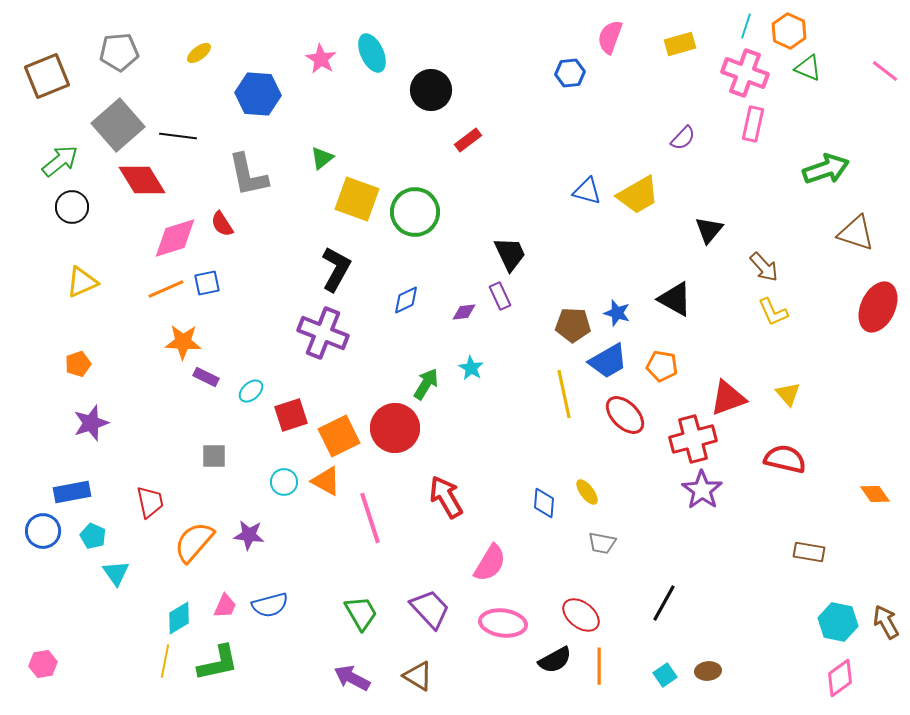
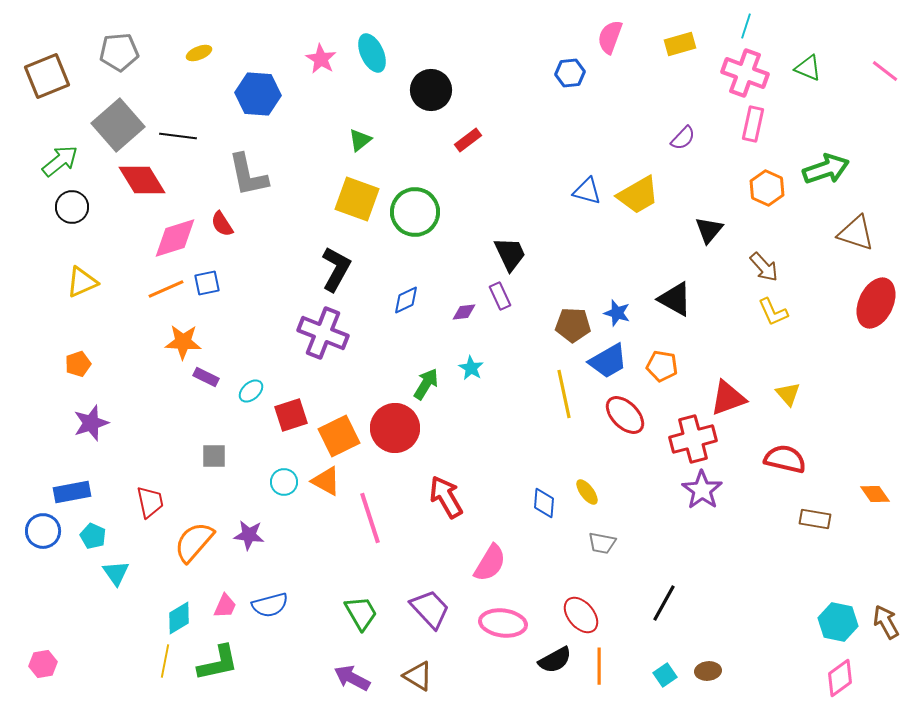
orange hexagon at (789, 31): moved 22 px left, 157 px down
yellow ellipse at (199, 53): rotated 15 degrees clockwise
green triangle at (322, 158): moved 38 px right, 18 px up
red ellipse at (878, 307): moved 2 px left, 4 px up
brown rectangle at (809, 552): moved 6 px right, 33 px up
red ellipse at (581, 615): rotated 12 degrees clockwise
